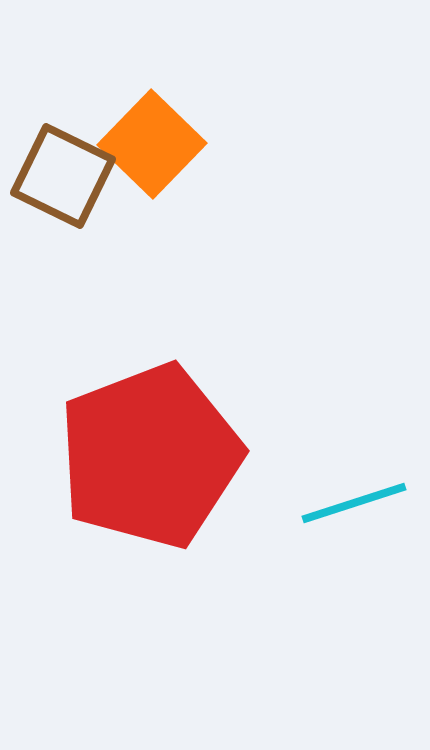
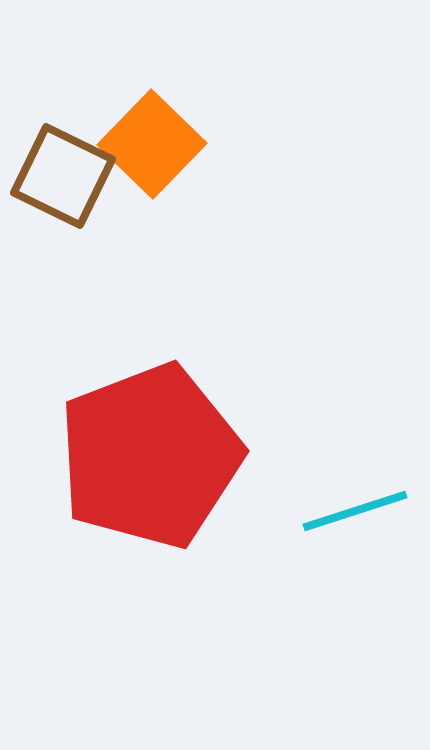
cyan line: moved 1 px right, 8 px down
